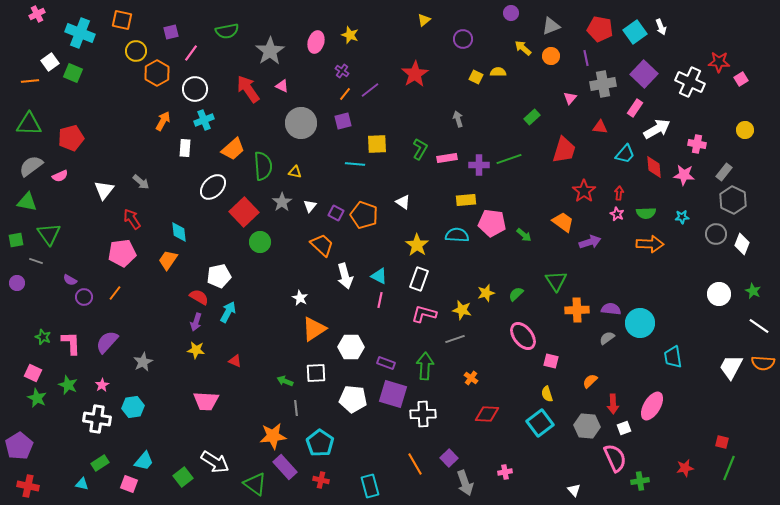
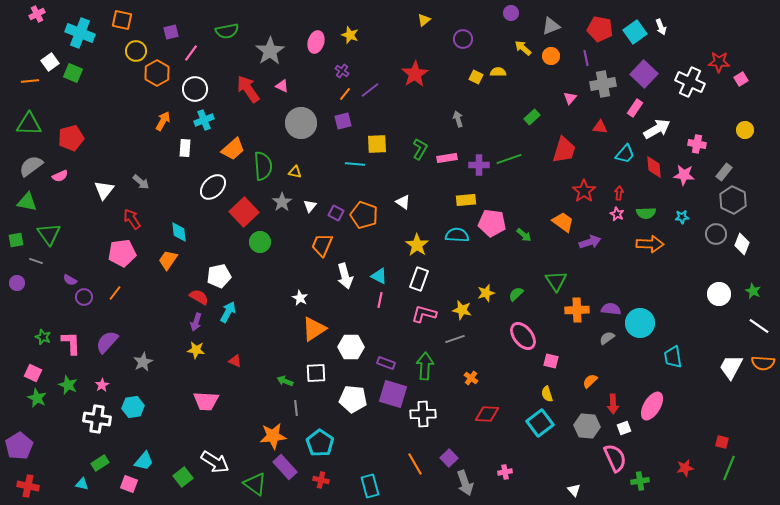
orange trapezoid at (322, 245): rotated 110 degrees counterclockwise
